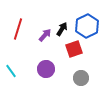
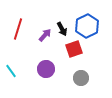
black arrow: rotated 120 degrees clockwise
